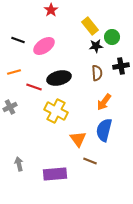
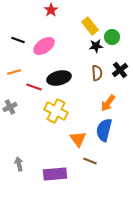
black cross: moved 1 px left, 4 px down; rotated 28 degrees counterclockwise
orange arrow: moved 4 px right, 1 px down
